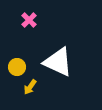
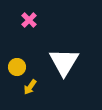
white triangle: moved 6 px right; rotated 36 degrees clockwise
